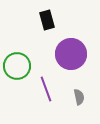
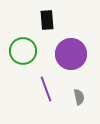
black rectangle: rotated 12 degrees clockwise
green circle: moved 6 px right, 15 px up
